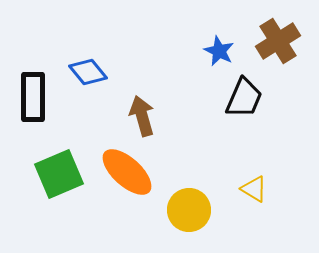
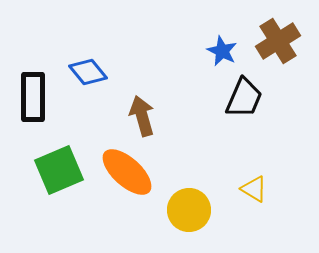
blue star: moved 3 px right
green square: moved 4 px up
